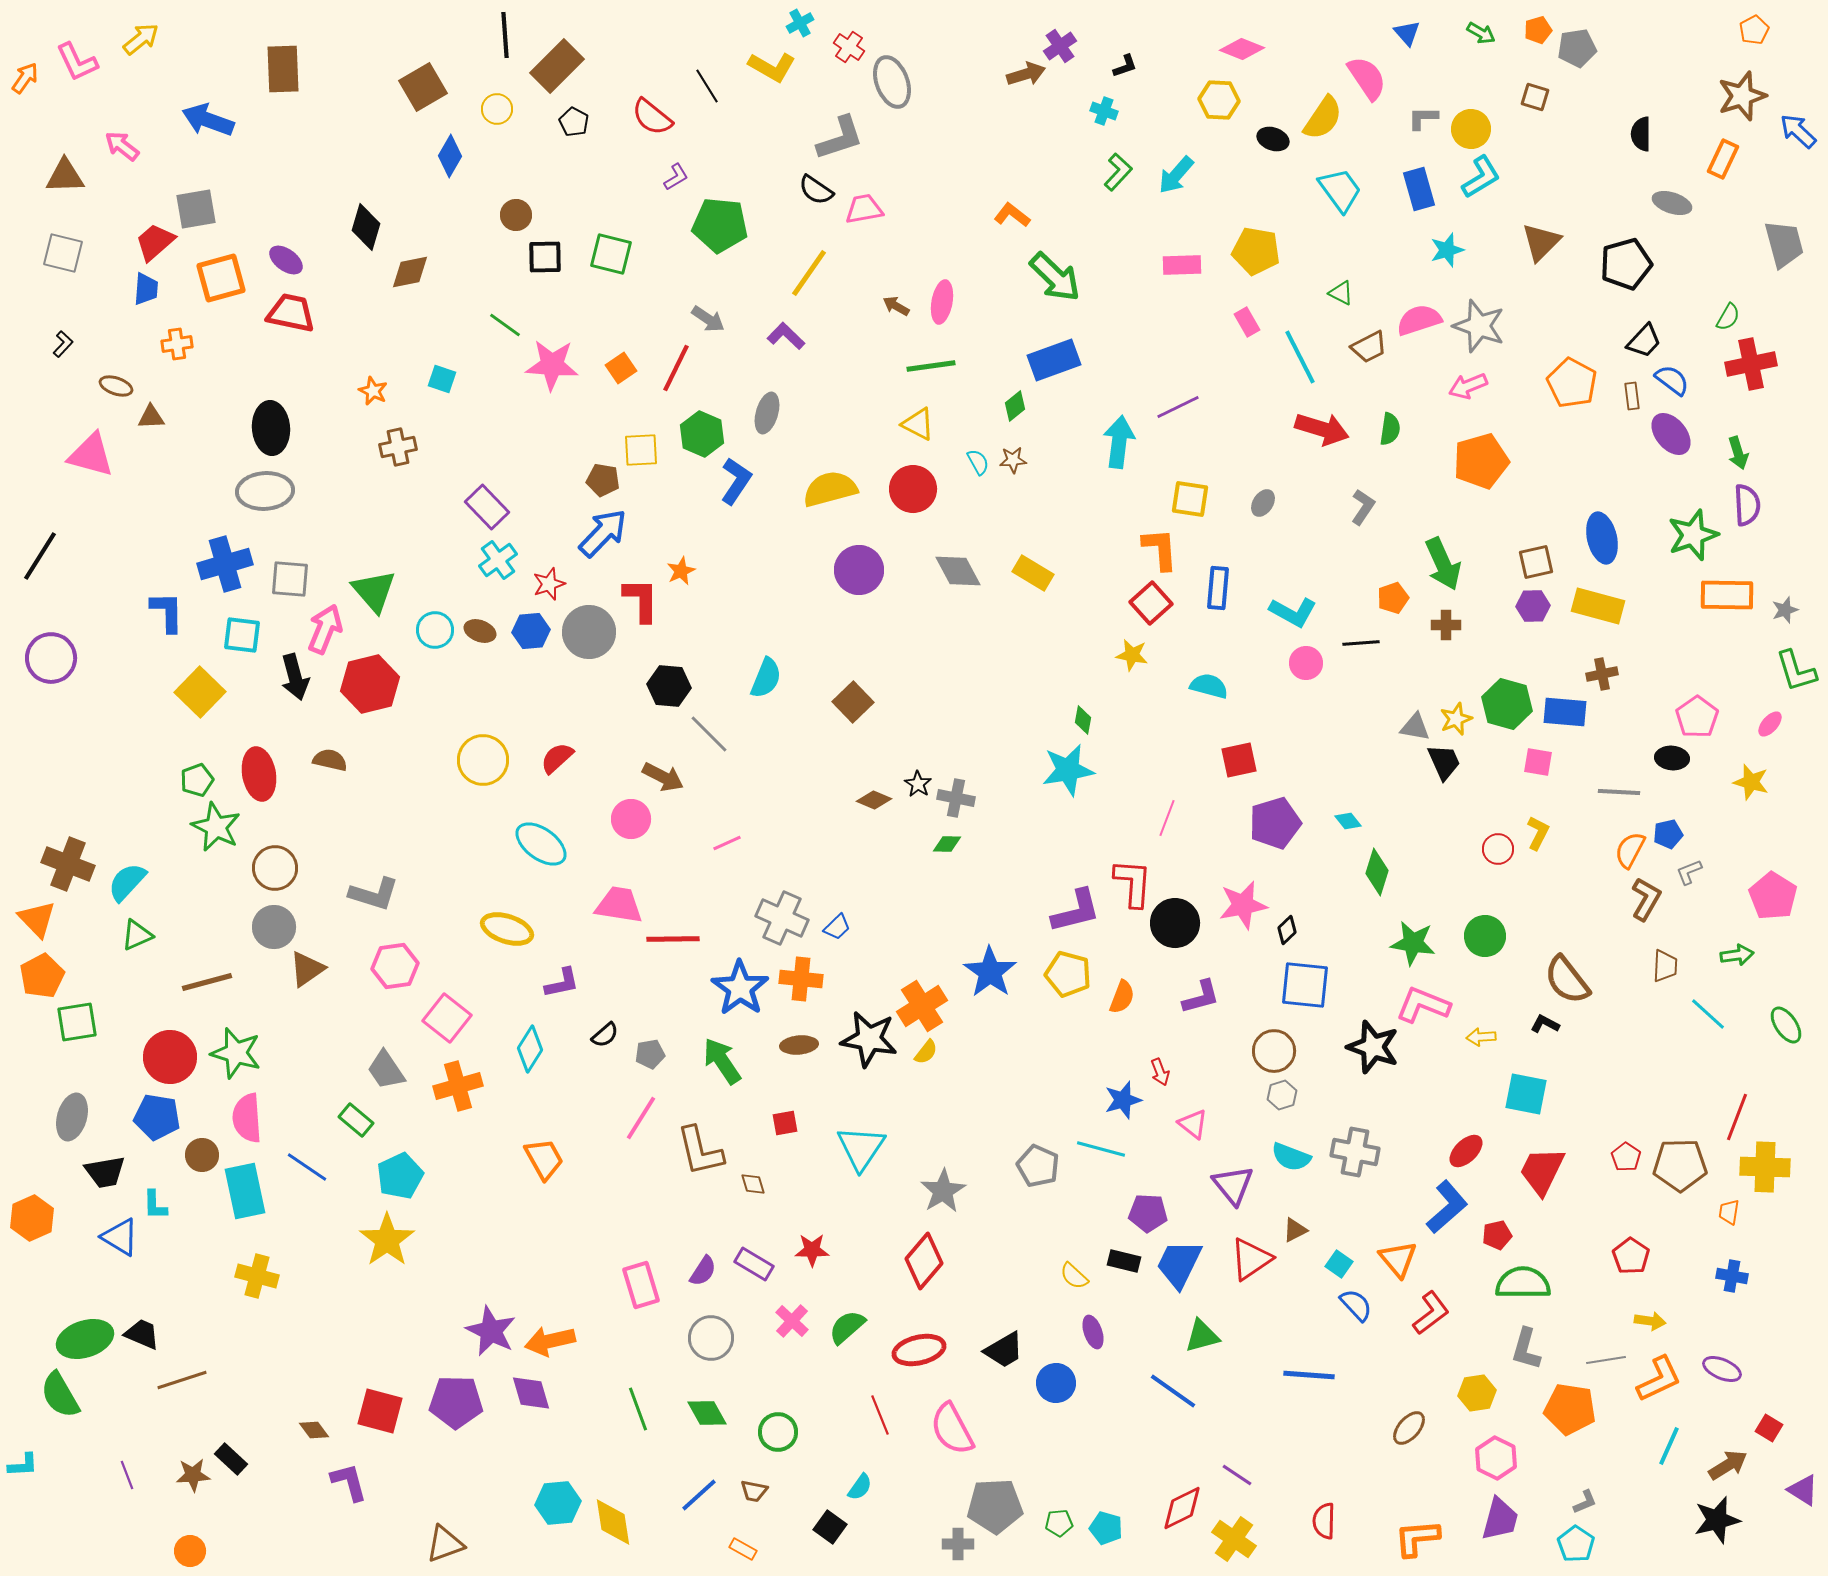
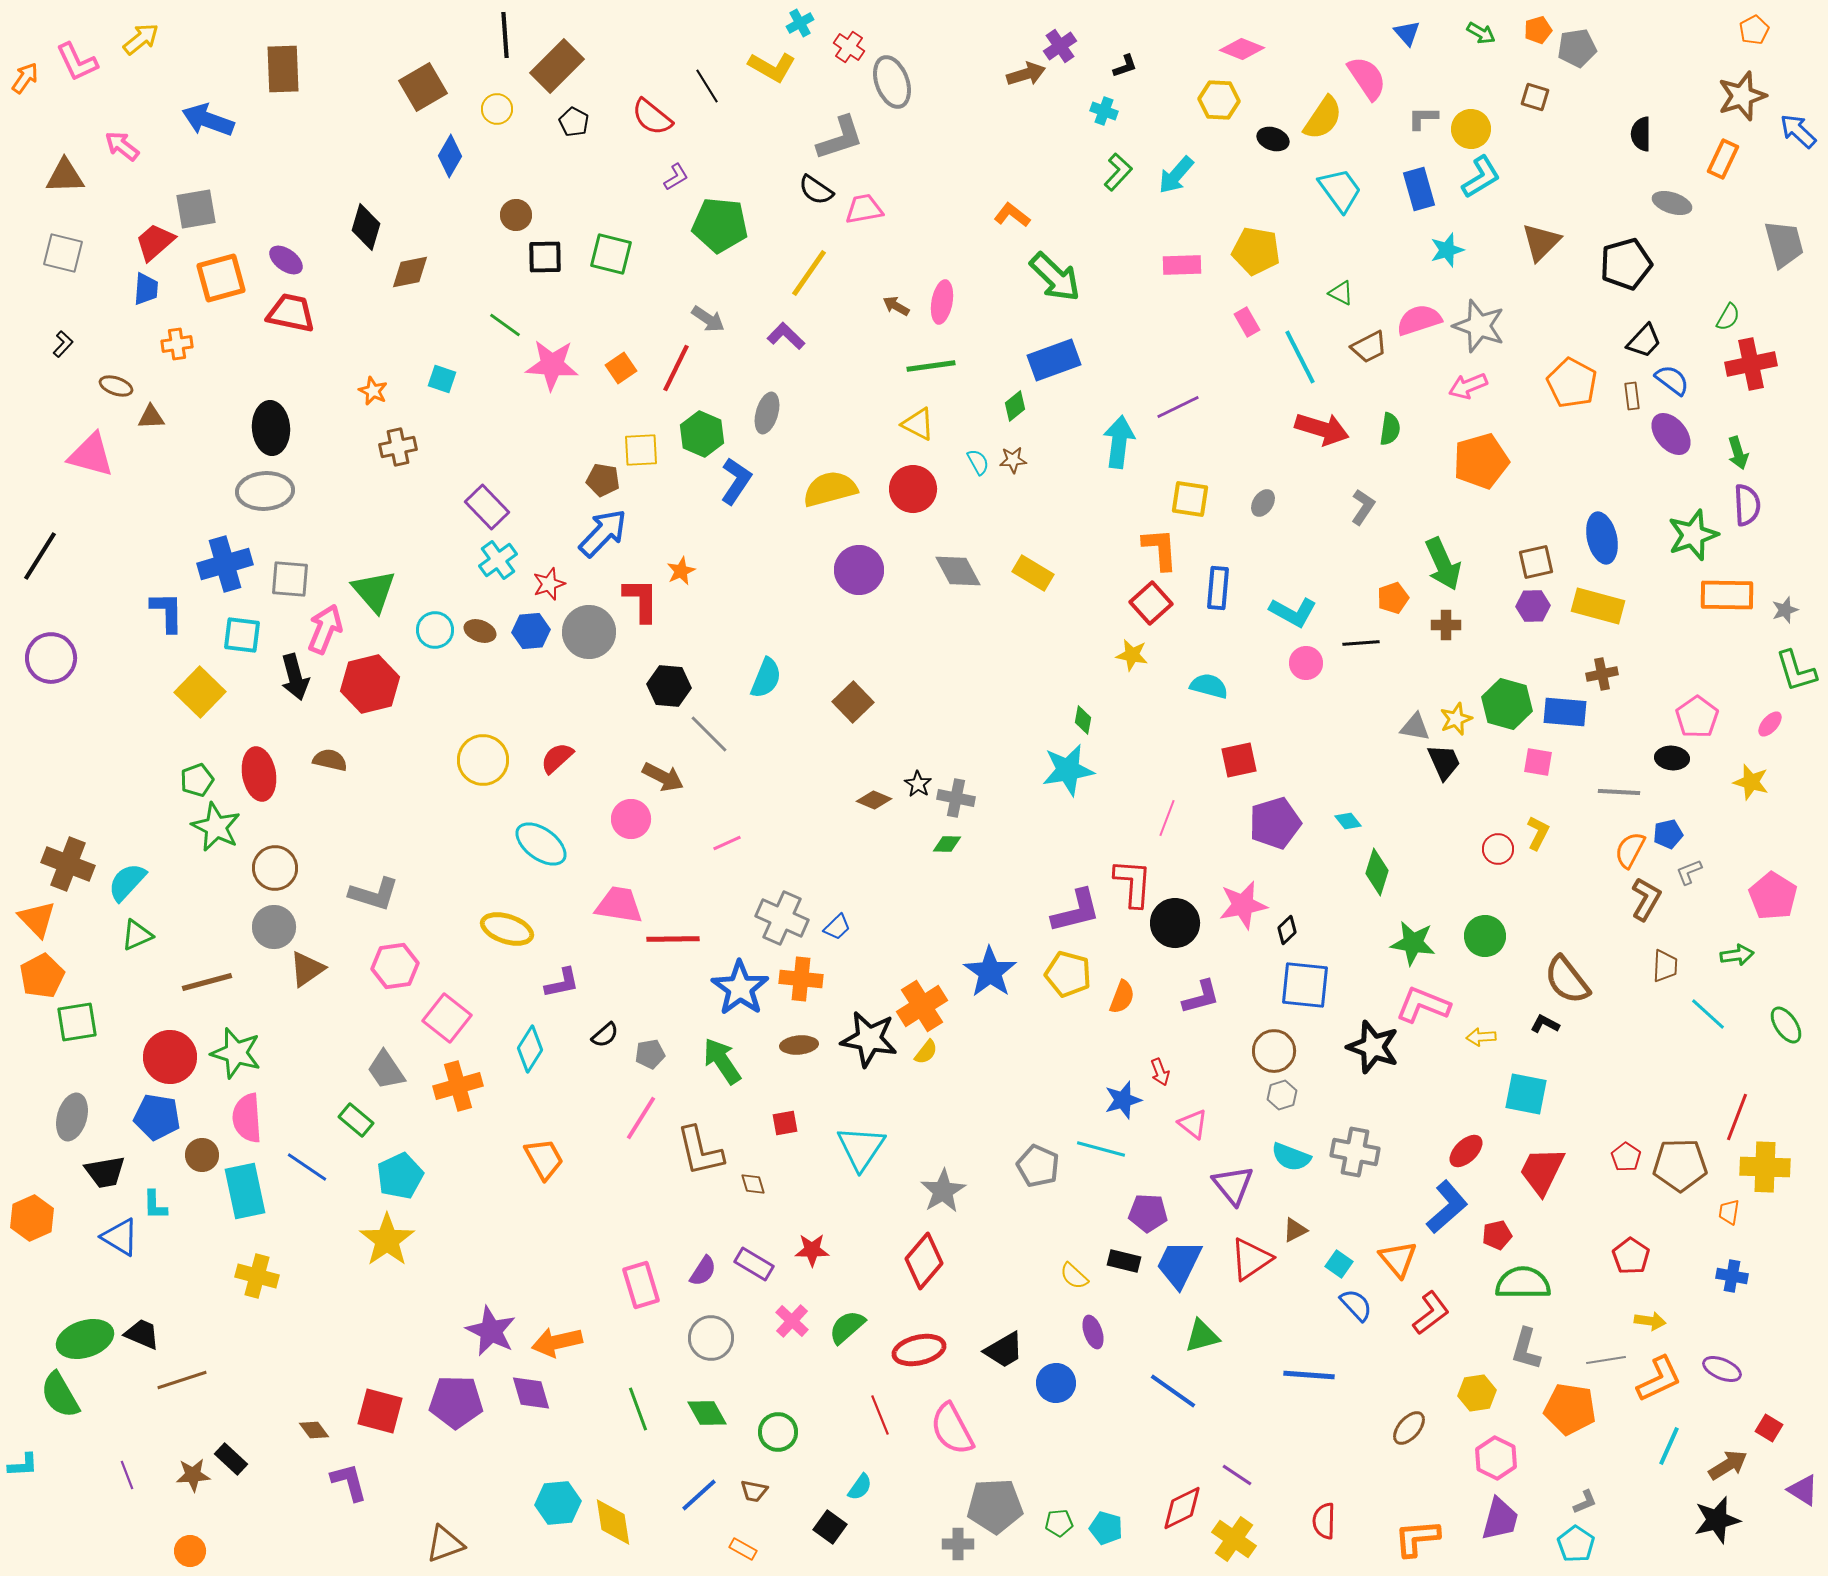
orange arrow at (550, 1341): moved 7 px right, 1 px down
